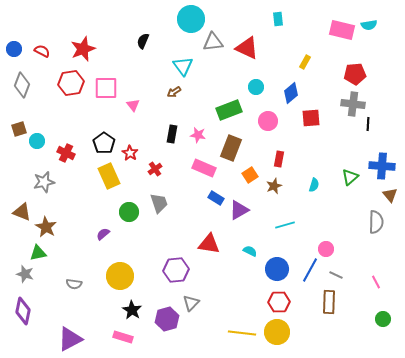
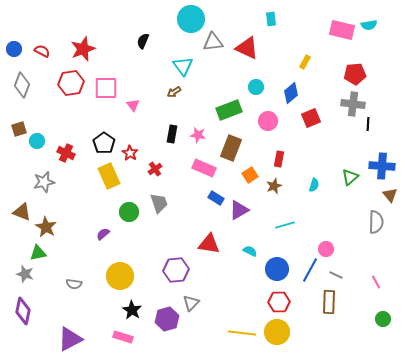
cyan rectangle at (278, 19): moved 7 px left
red square at (311, 118): rotated 18 degrees counterclockwise
